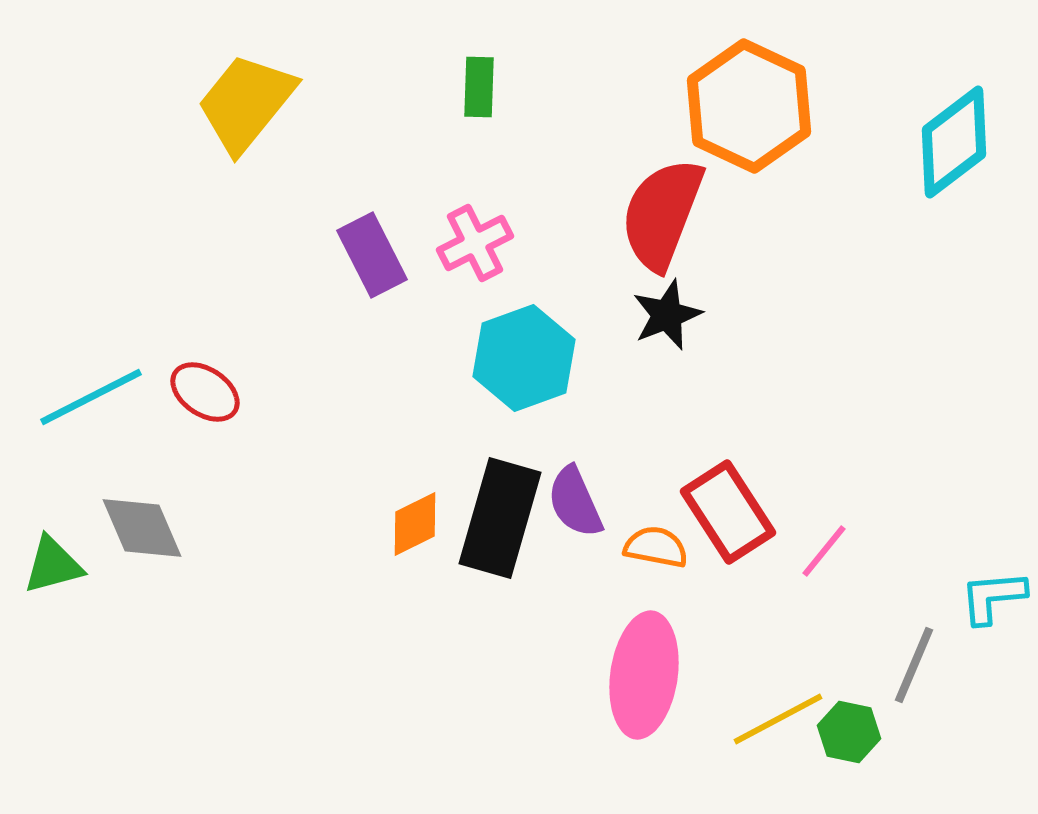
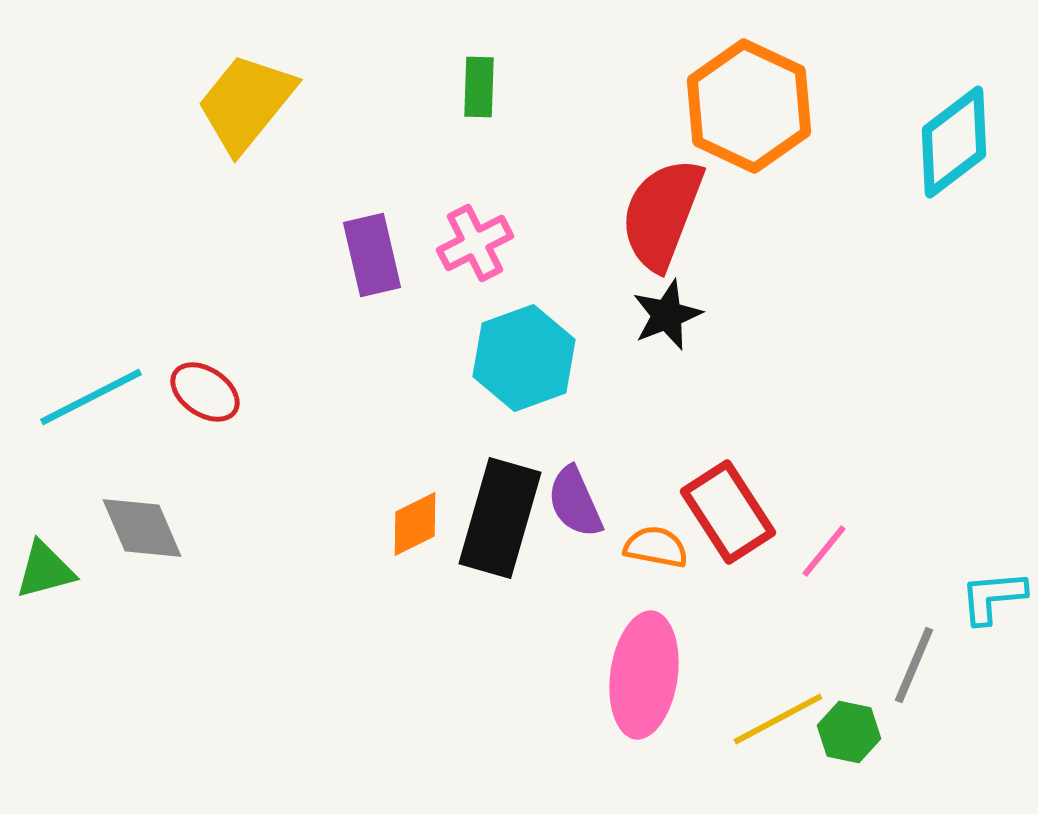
purple rectangle: rotated 14 degrees clockwise
green triangle: moved 8 px left, 5 px down
